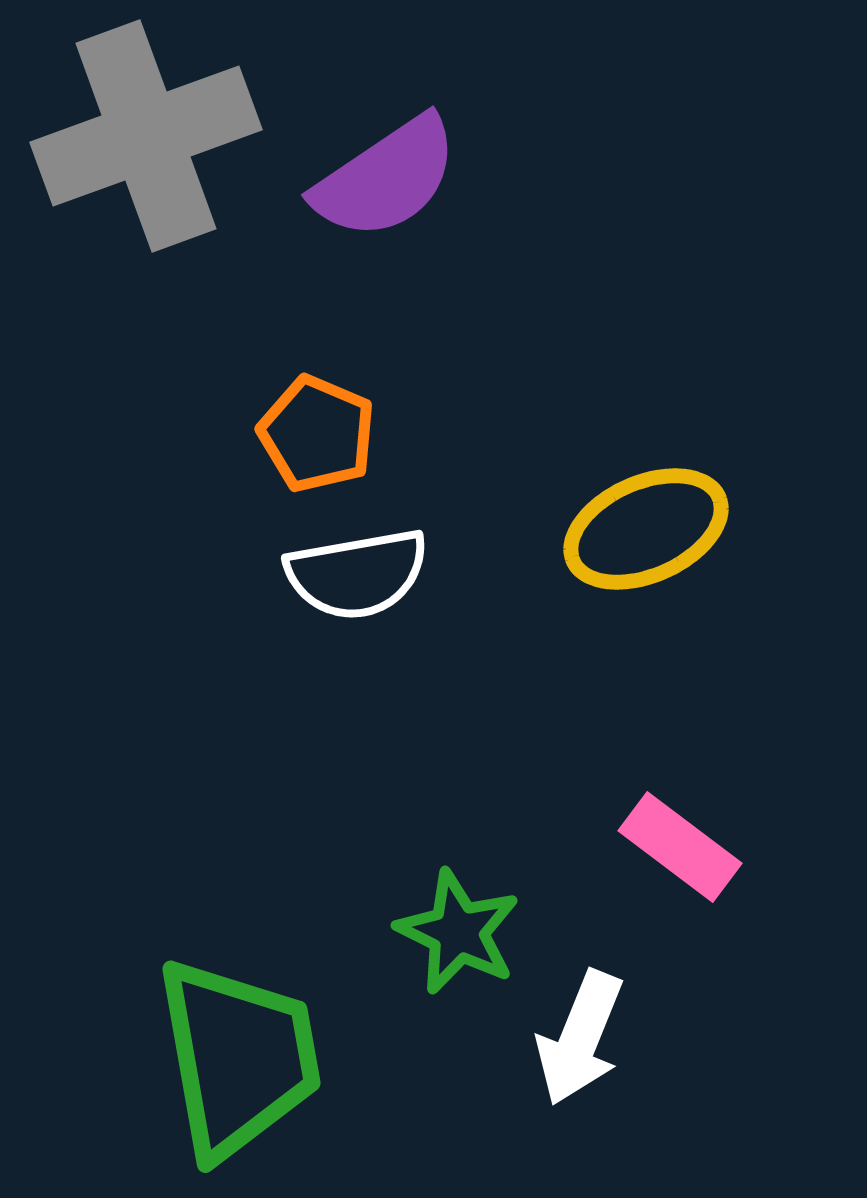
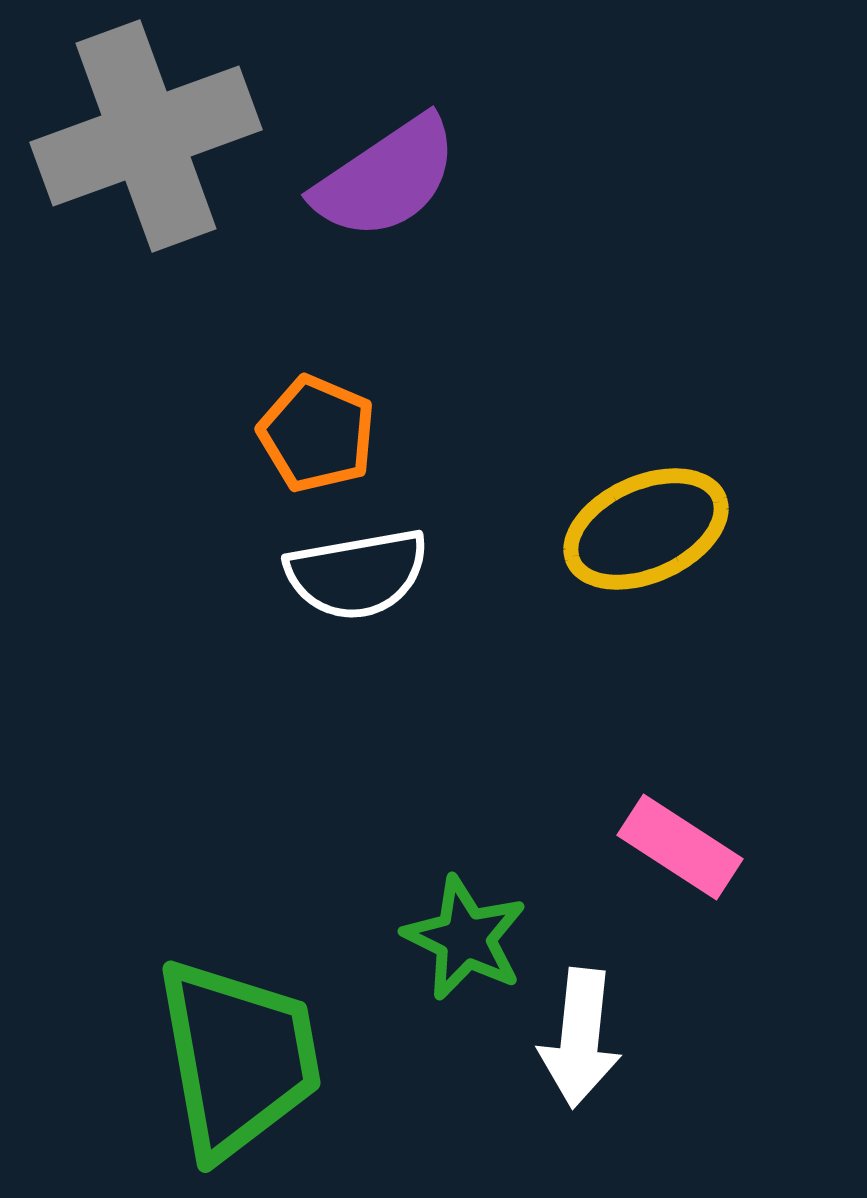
pink rectangle: rotated 4 degrees counterclockwise
green star: moved 7 px right, 6 px down
white arrow: rotated 16 degrees counterclockwise
